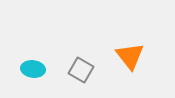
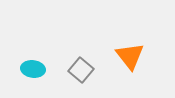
gray square: rotated 10 degrees clockwise
